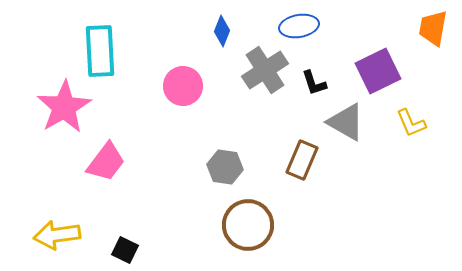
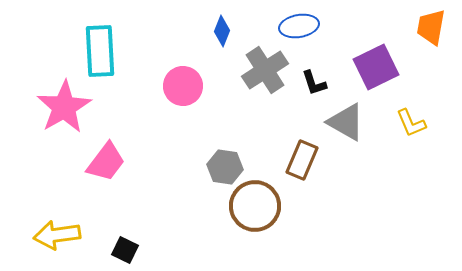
orange trapezoid: moved 2 px left, 1 px up
purple square: moved 2 px left, 4 px up
brown circle: moved 7 px right, 19 px up
